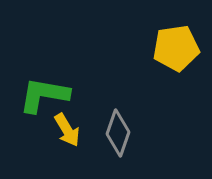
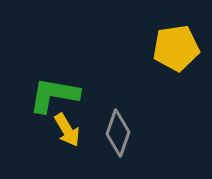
green L-shape: moved 10 px right
